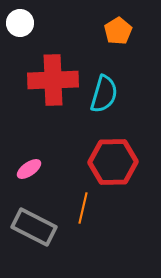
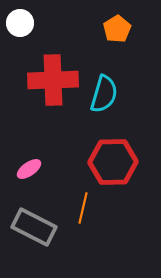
orange pentagon: moved 1 px left, 2 px up
